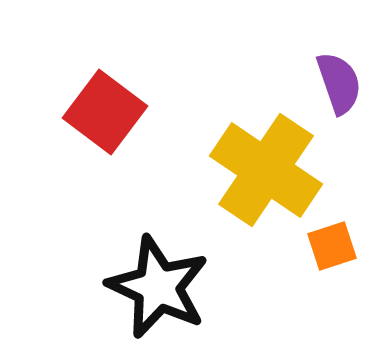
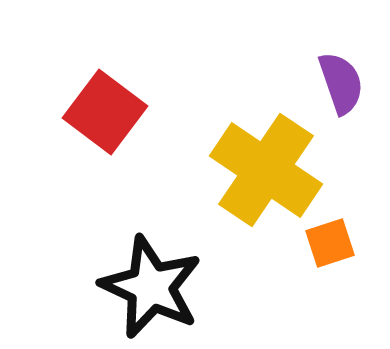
purple semicircle: moved 2 px right
orange square: moved 2 px left, 3 px up
black star: moved 7 px left
